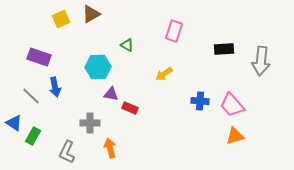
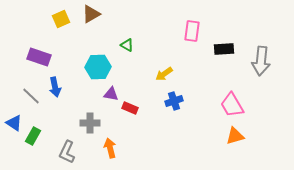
pink rectangle: moved 18 px right; rotated 10 degrees counterclockwise
blue cross: moved 26 px left; rotated 24 degrees counterclockwise
pink trapezoid: rotated 12 degrees clockwise
